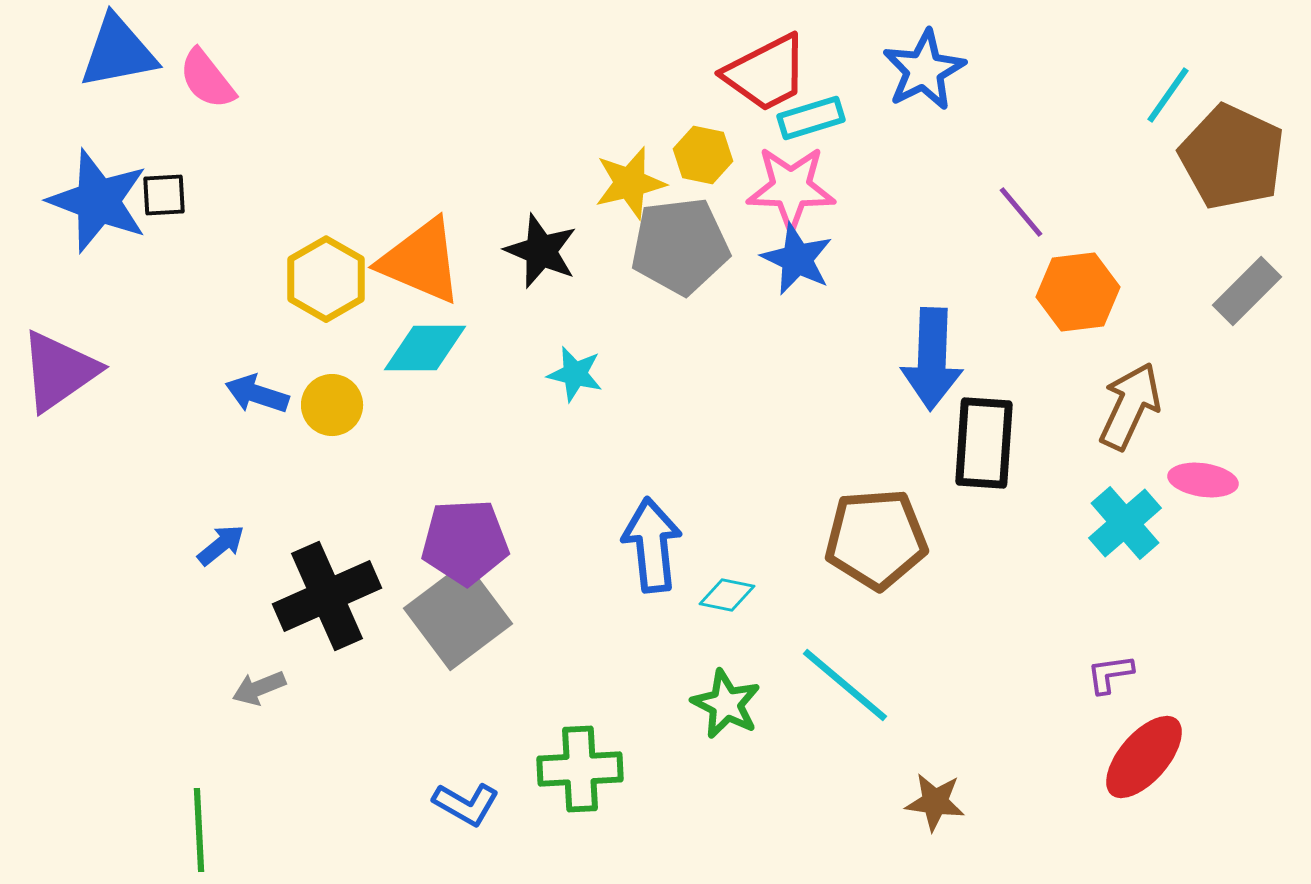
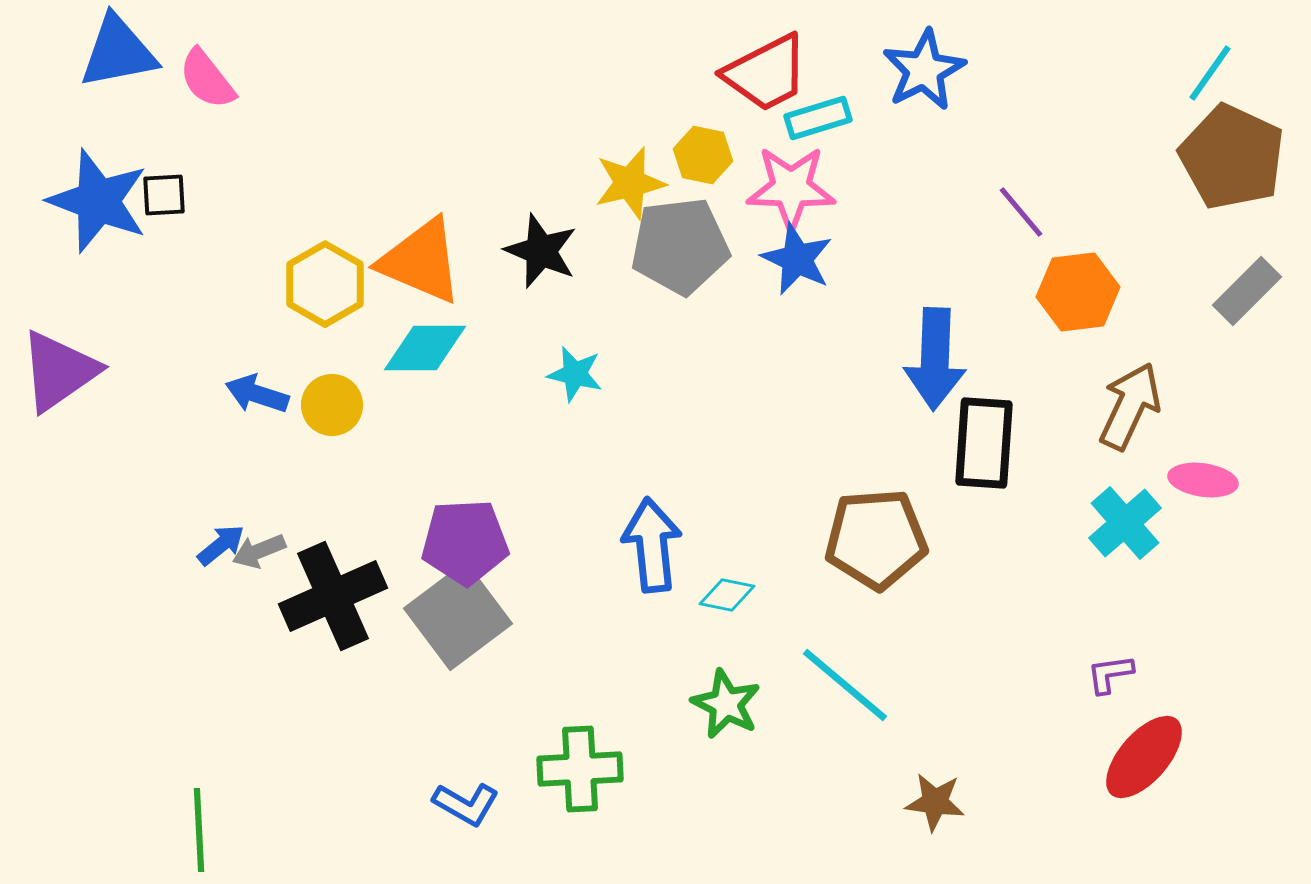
cyan line at (1168, 95): moved 42 px right, 22 px up
cyan rectangle at (811, 118): moved 7 px right
yellow hexagon at (326, 279): moved 1 px left, 5 px down
blue arrow at (932, 359): moved 3 px right
black cross at (327, 596): moved 6 px right
gray arrow at (259, 688): moved 137 px up
